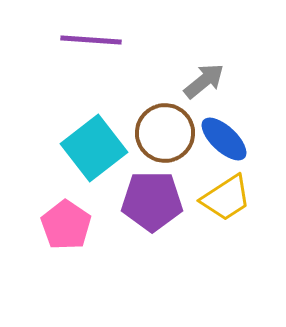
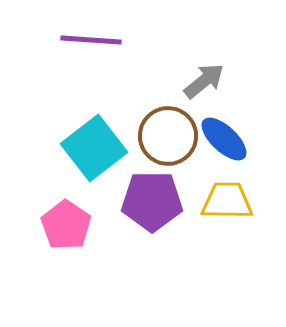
brown circle: moved 3 px right, 3 px down
yellow trapezoid: moved 1 px right, 3 px down; rotated 146 degrees counterclockwise
